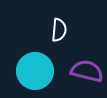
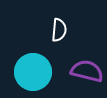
cyan circle: moved 2 px left, 1 px down
